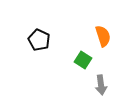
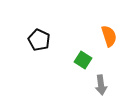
orange semicircle: moved 6 px right
